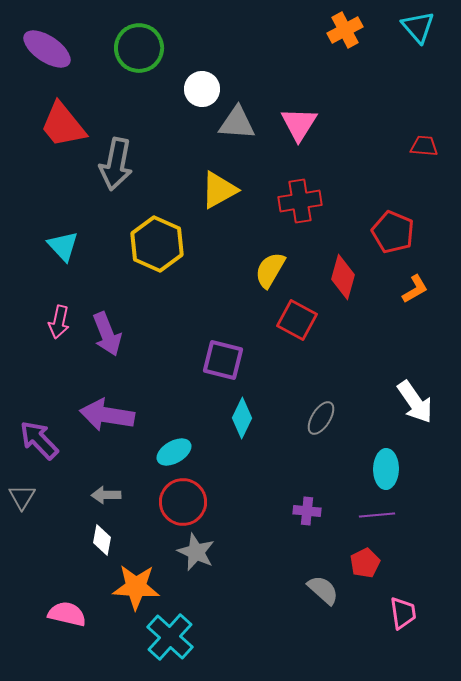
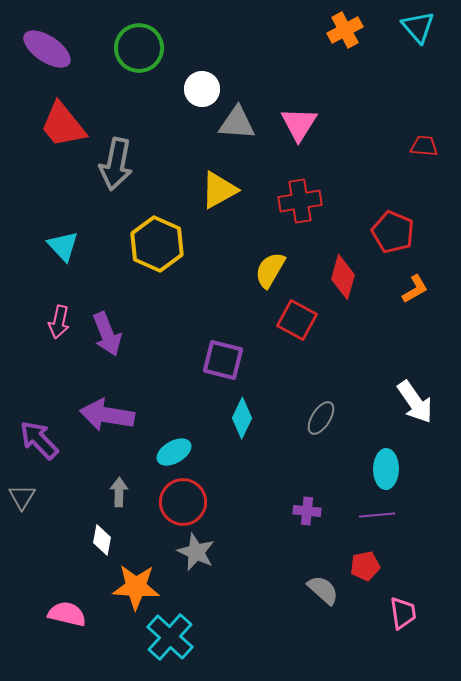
gray arrow at (106, 495): moved 13 px right, 3 px up; rotated 92 degrees clockwise
red pentagon at (365, 563): moved 3 px down; rotated 16 degrees clockwise
